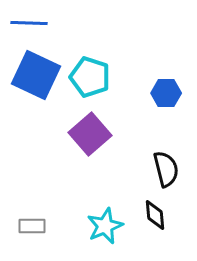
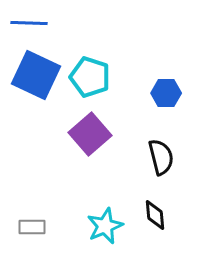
black semicircle: moved 5 px left, 12 px up
gray rectangle: moved 1 px down
